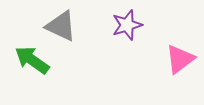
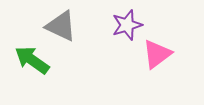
pink triangle: moved 23 px left, 5 px up
